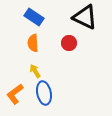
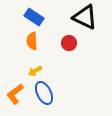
orange semicircle: moved 1 px left, 2 px up
yellow arrow: rotated 88 degrees counterclockwise
blue ellipse: rotated 15 degrees counterclockwise
